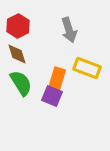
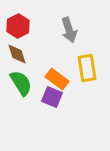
yellow rectangle: rotated 60 degrees clockwise
orange rectangle: rotated 70 degrees counterclockwise
purple square: moved 1 px down
